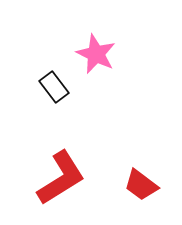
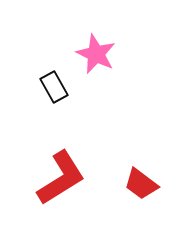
black rectangle: rotated 8 degrees clockwise
red trapezoid: moved 1 px up
